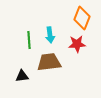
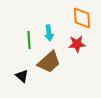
orange diamond: rotated 25 degrees counterclockwise
cyan arrow: moved 1 px left, 2 px up
brown trapezoid: rotated 145 degrees clockwise
black triangle: rotated 48 degrees clockwise
